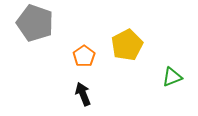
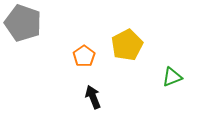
gray pentagon: moved 12 px left
black arrow: moved 10 px right, 3 px down
